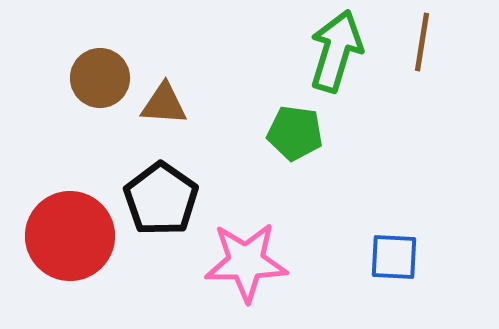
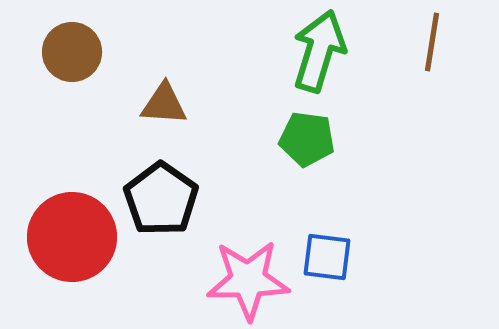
brown line: moved 10 px right
green arrow: moved 17 px left
brown circle: moved 28 px left, 26 px up
green pentagon: moved 12 px right, 6 px down
red circle: moved 2 px right, 1 px down
blue square: moved 67 px left; rotated 4 degrees clockwise
pink star: moved 2 px right, 18 px down
